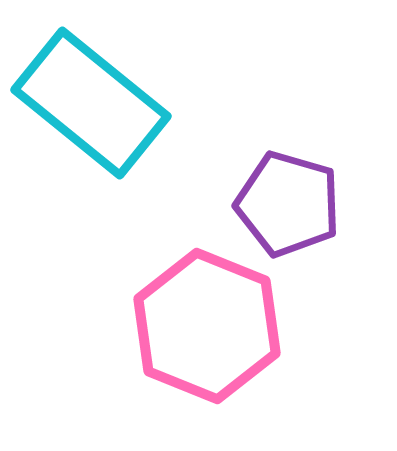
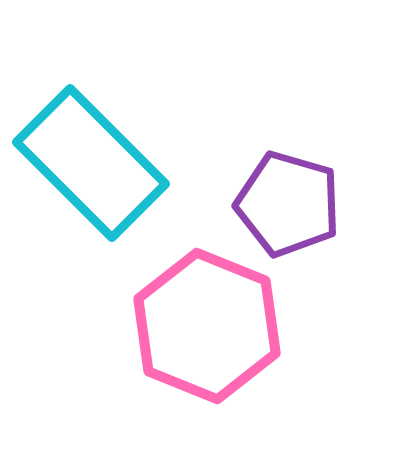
cyan rectangle: moved 60 px down; rotated 6 degrees clockwise
